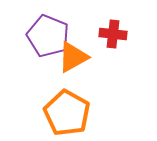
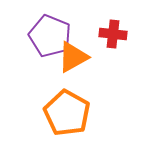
purple pentagon: moved 2 px right
